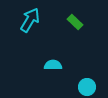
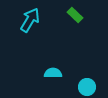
green rectangle: moved 7 px up
cyan semicircle: moved 8 px down
